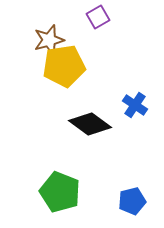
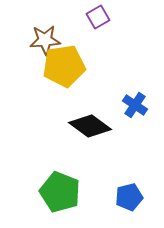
brown star: moved 4 px left; rotated 12 degrees clockwise
black diamond: moved 2 px down
blue pentagon: moved 3 px left, 4 px up
